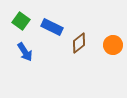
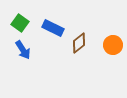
green square: moved 1 px left, 2 px down
blue rectangle: moved 1 px right, 1 px down
blue arrow: moved 2 px left, 2 px up
